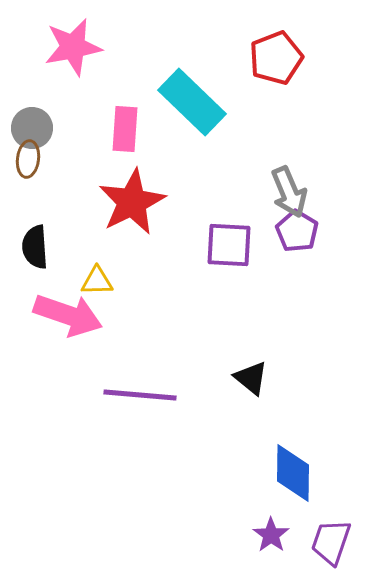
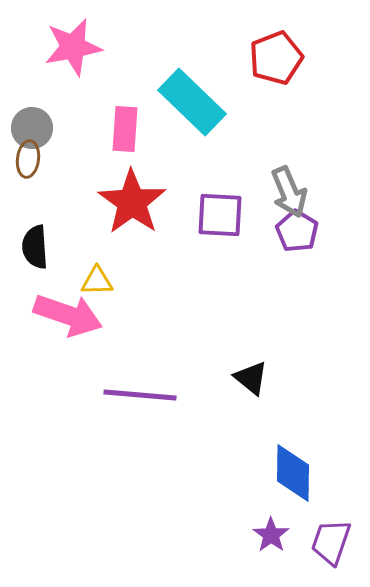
red star: rotated 10 degrees counterclockwise
purple square: moved 9 px left, 30 px up
